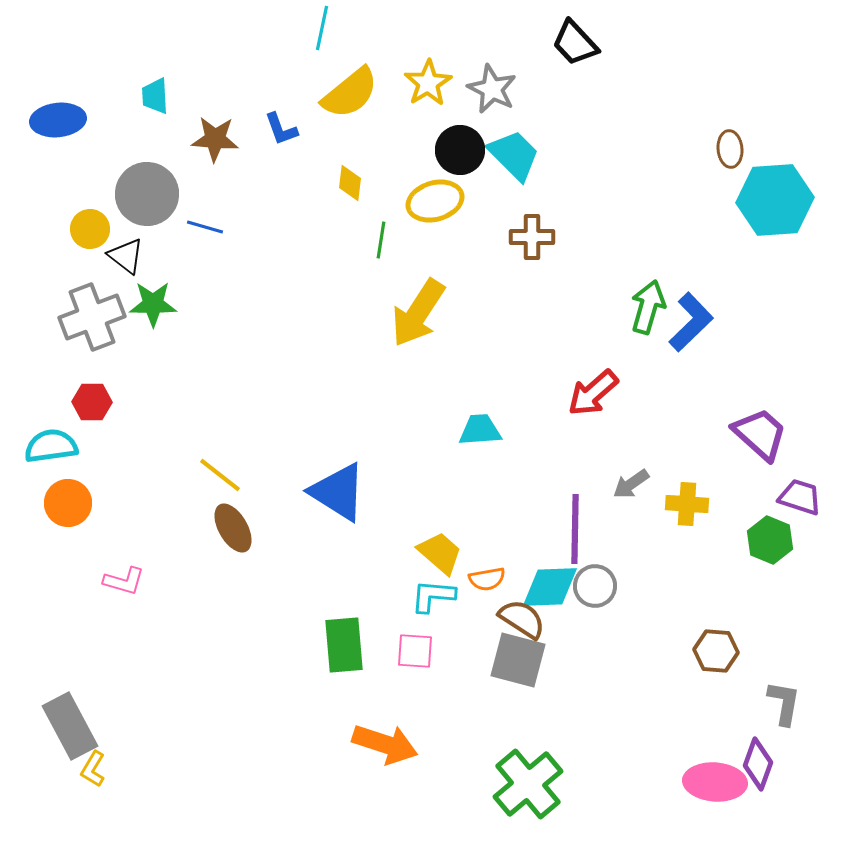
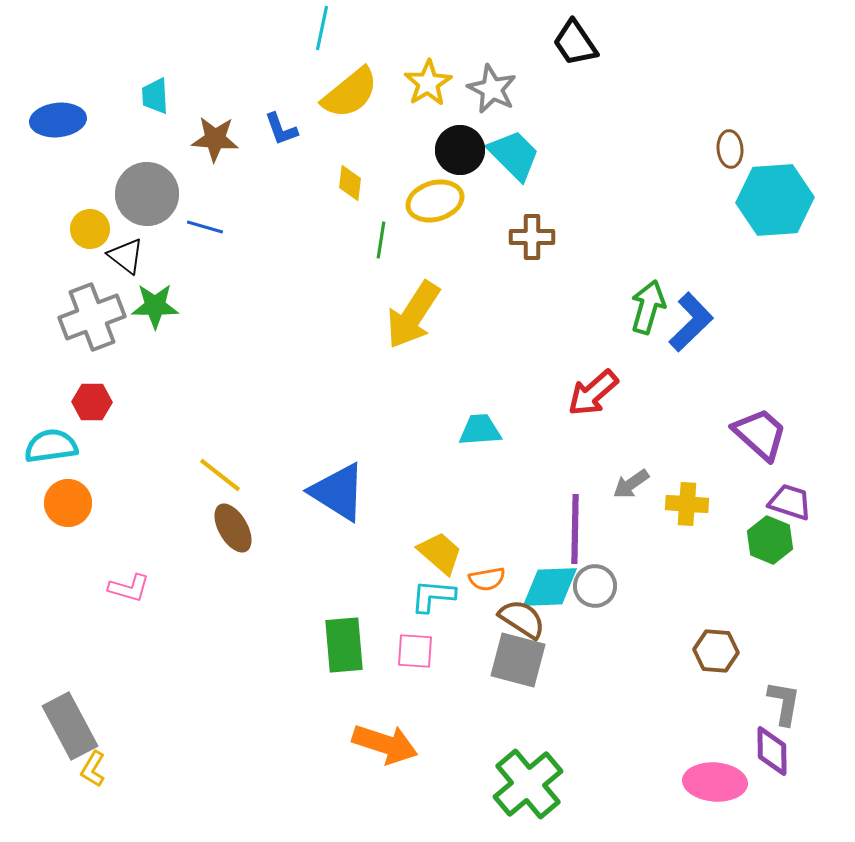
black trapezoid at (575, 43): rotated 9 degrees clockwise
green star at (153, 304): moved 2 px right, 2 px down
yellow arrow at (418, 313): moved 5 px left, 2 px down
purple trapezoid at (800, 497): moved 10 px left, 5 px down
pink L-shape at (124, 581): moved 5 px right, 7 px down
purple diamond at (758, 764): moved 14 px right, 13 px up; rotated 21 degrees counterclockwise
